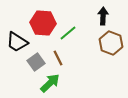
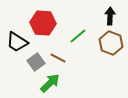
black arrow: moved 7 px right
green line: moved 10 px right, 3 px down
brown line: rotated 35 degrees counterclockwise
